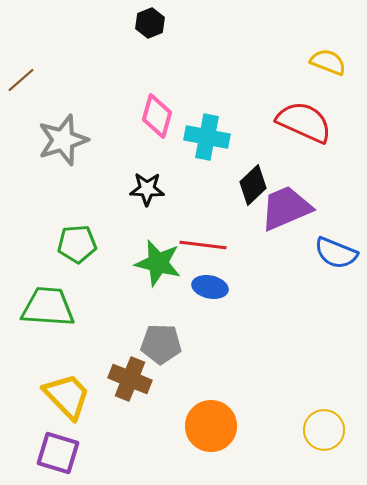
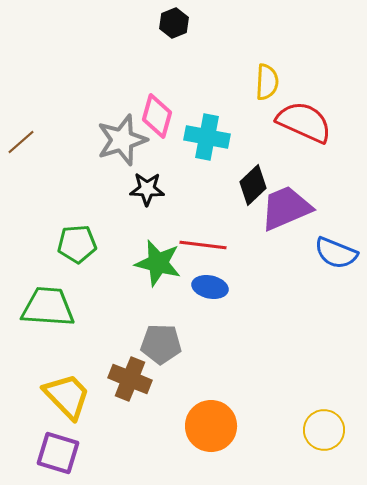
black hexagon: moved 24 px right
yellow semicircle: moved 61 px left, 20 px down; rotated 72 degrees clockwise
brown line: moved 62 px down
gray star: moved 59 px right
